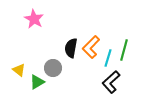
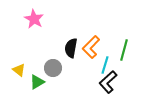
cyan line: moved 3 px left, 7 px down
black L-shape: moved 3 px left
